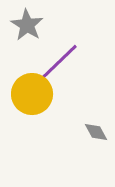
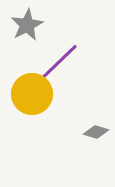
gray star: rotated 12 degrees clockwise
gray diamond: rotated 45 degrees counterclockwise
